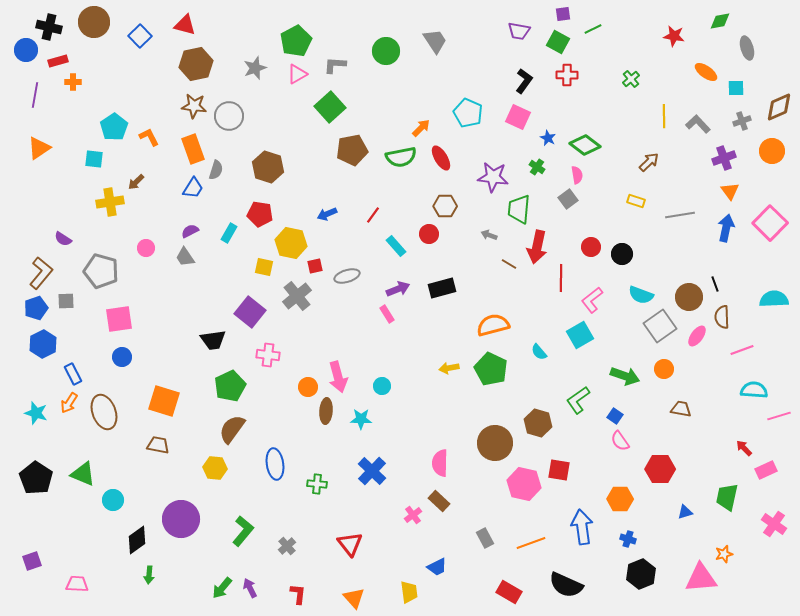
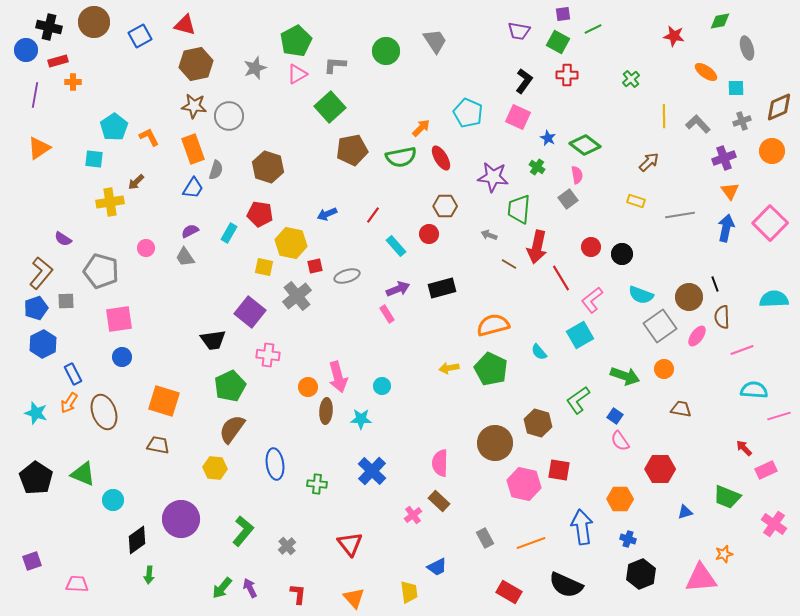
blue square at (140, 36): rotated 15 degrees clockwise
red line at (561, 278): rotated 32 degrees counterclockwise
green trapezoid at (727, 497): rotated 80 degrees counterclockwise
